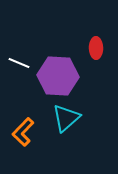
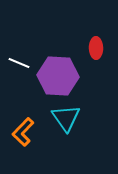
cyan triangle: rotated 24 degrees counterclockwise
